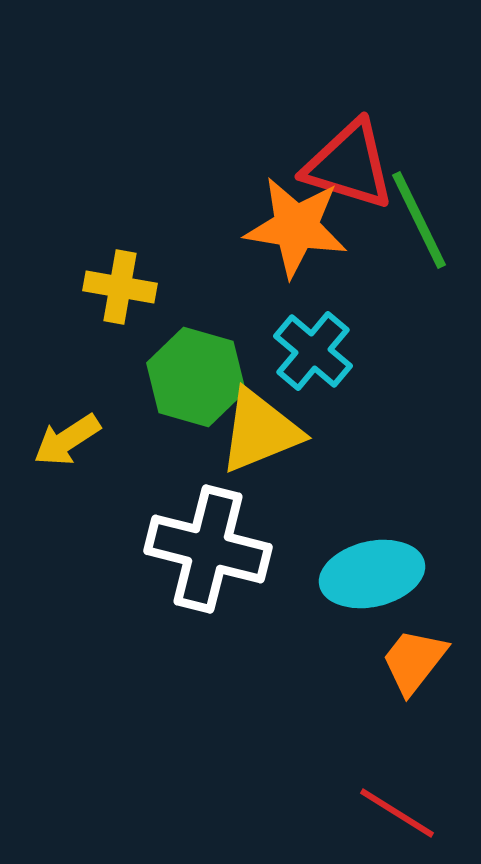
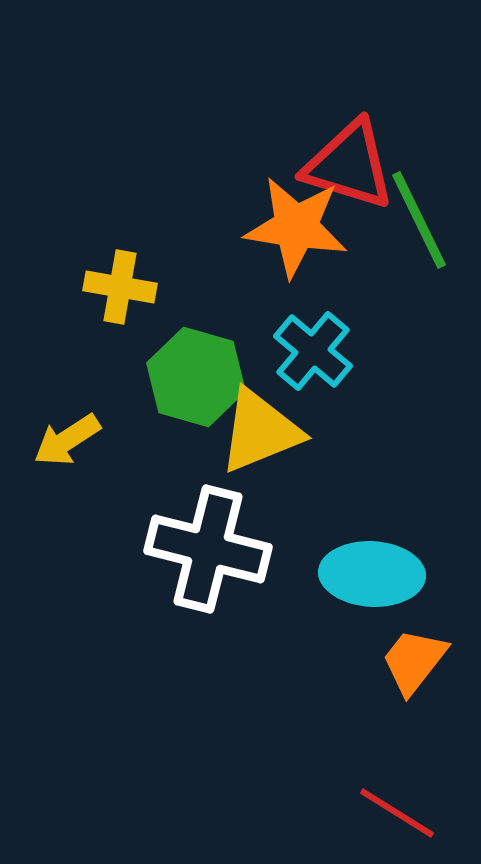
cyan ellipse: rotated 16 degrees clockwise
